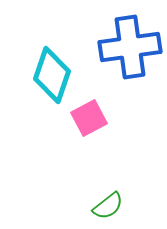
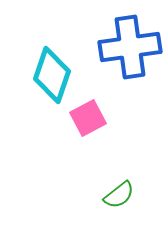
pink square: moved 1 px left
green semicircle: moved 11 px right, 11 px up
